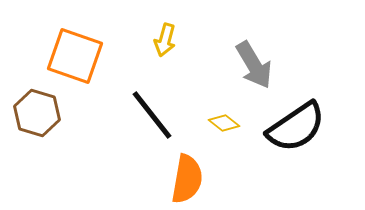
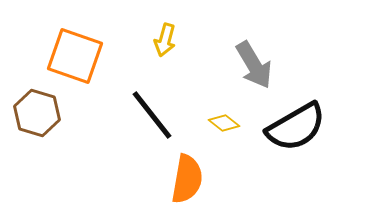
black semicircle: rotated 4 degrees clockwise
